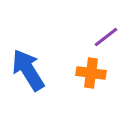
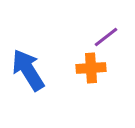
orange cross: moved 5 px up; rotated 12 degrees counterclockwise
